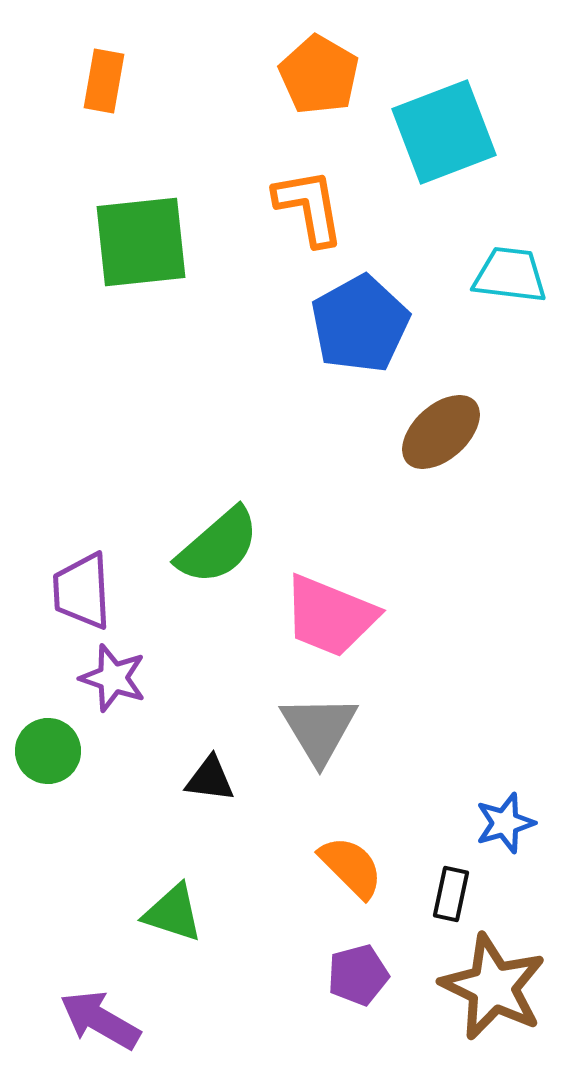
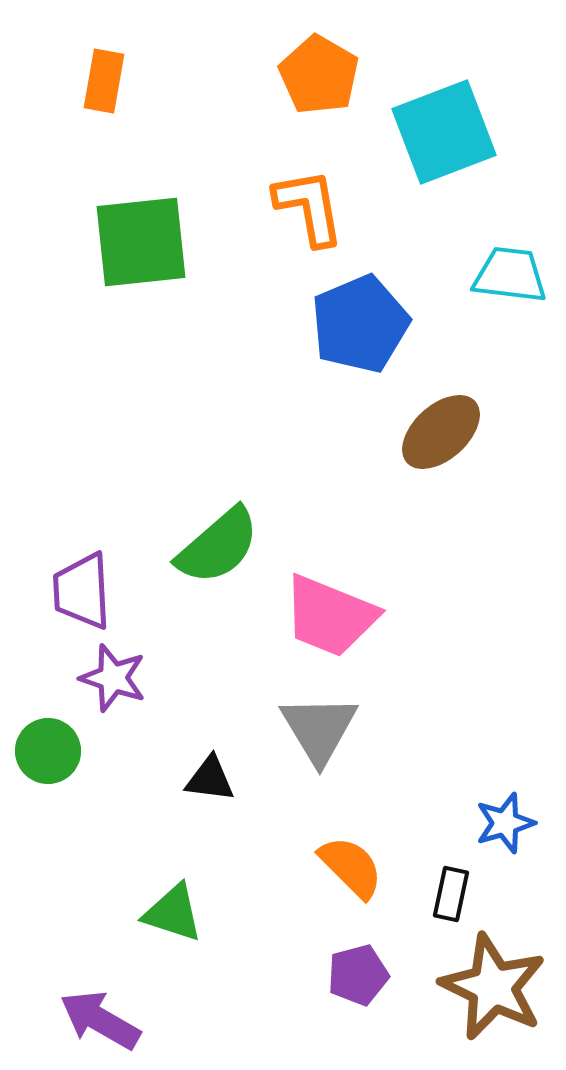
blue pentagon: rotated 6 degrees clockwise
